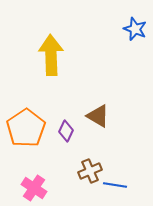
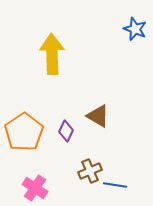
yellow arrow: moved 1 px right, 1 px up
orange pentagon: moved 2 px left, 4 px down
pink cross: moved 1 px right
